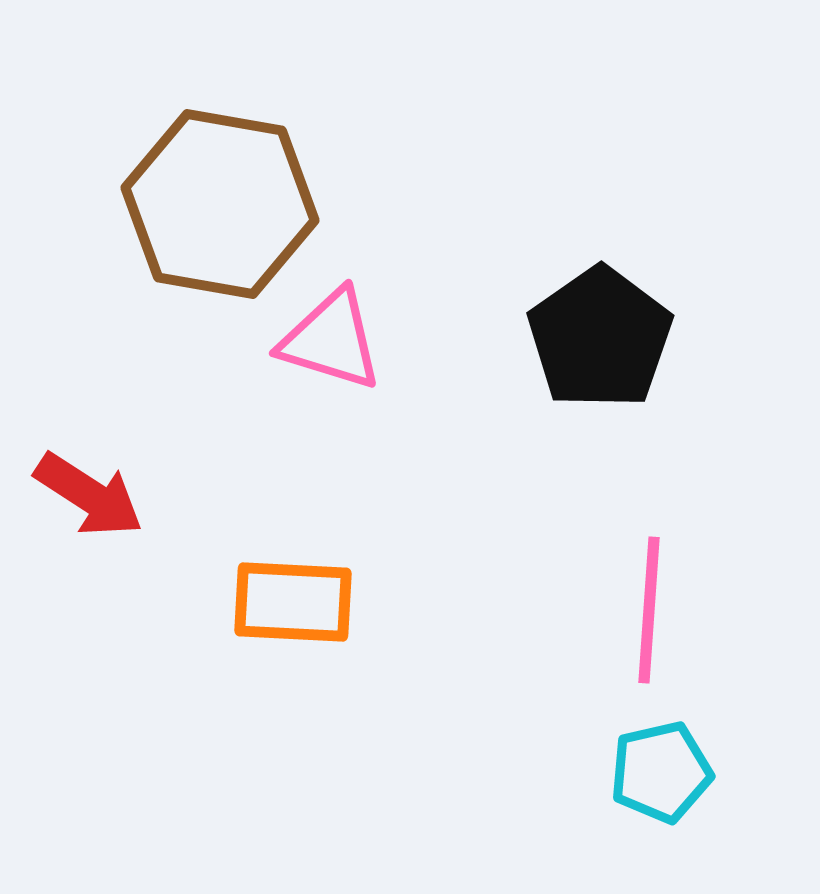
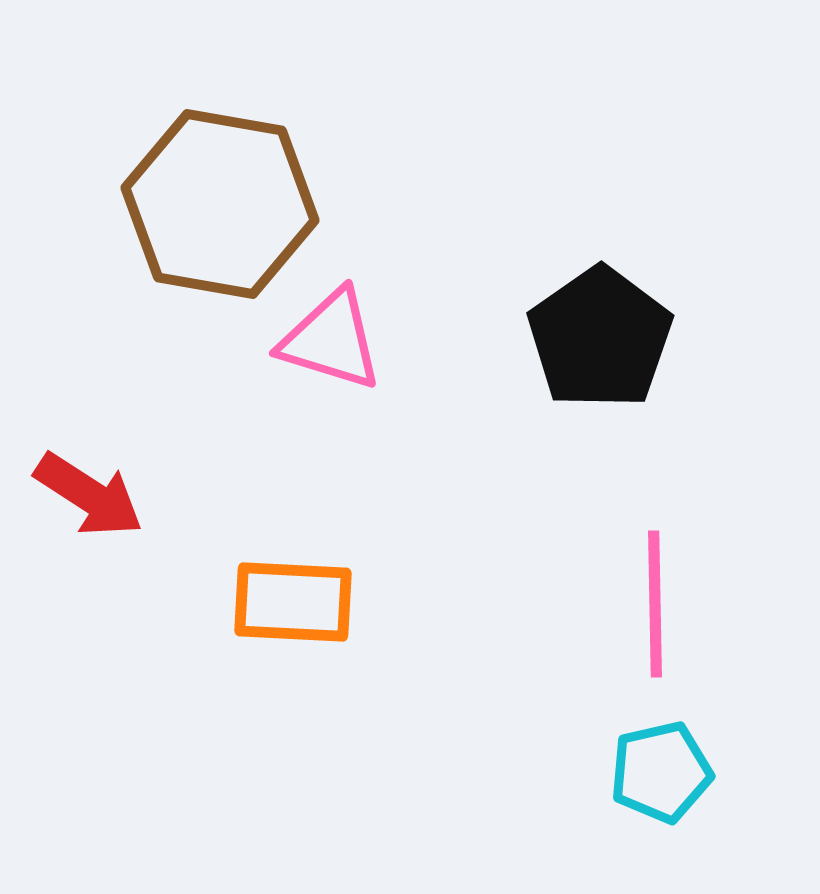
pink line: moved 6 px right, 6 px up; rotated 5 degrees counterclockwise
